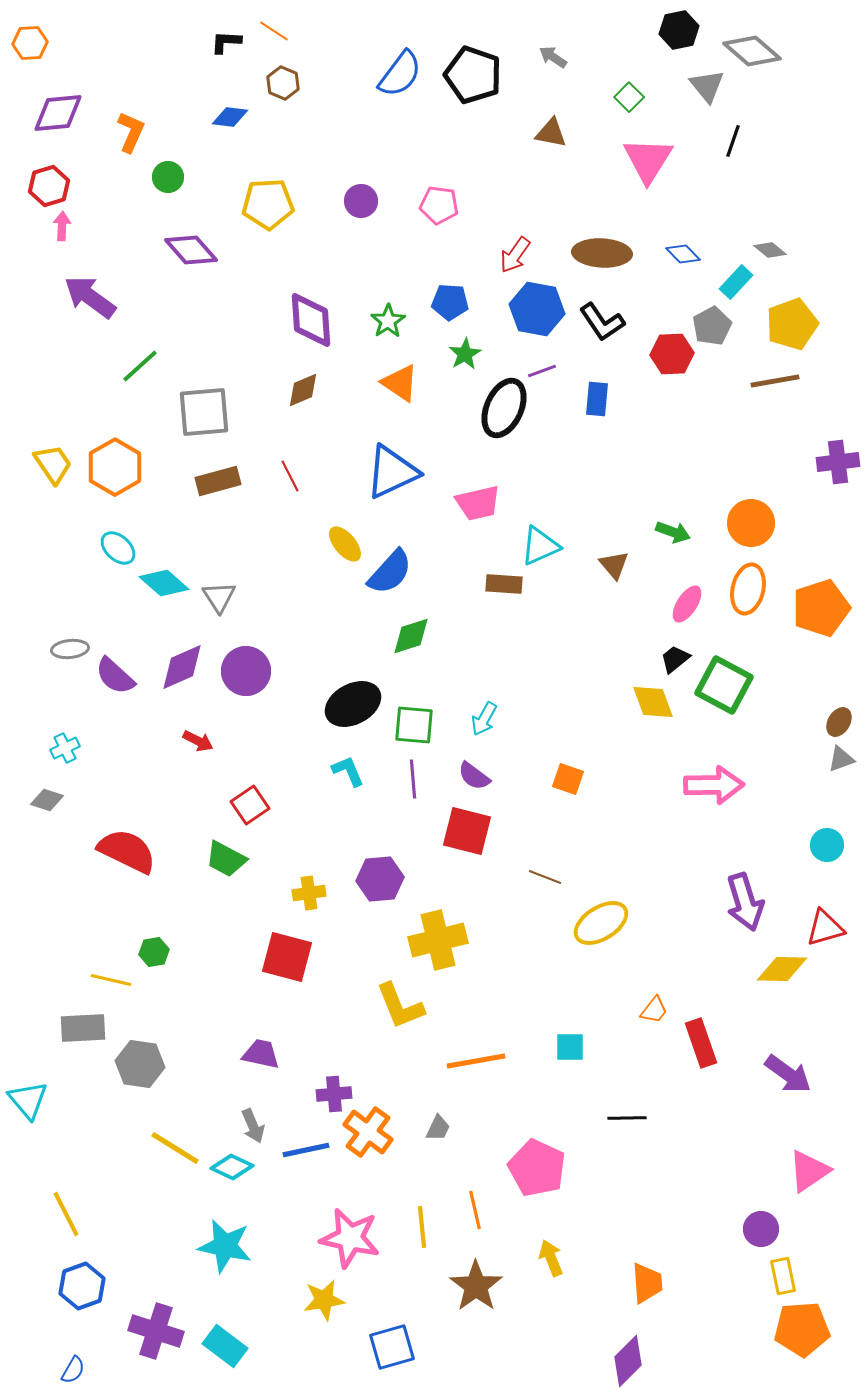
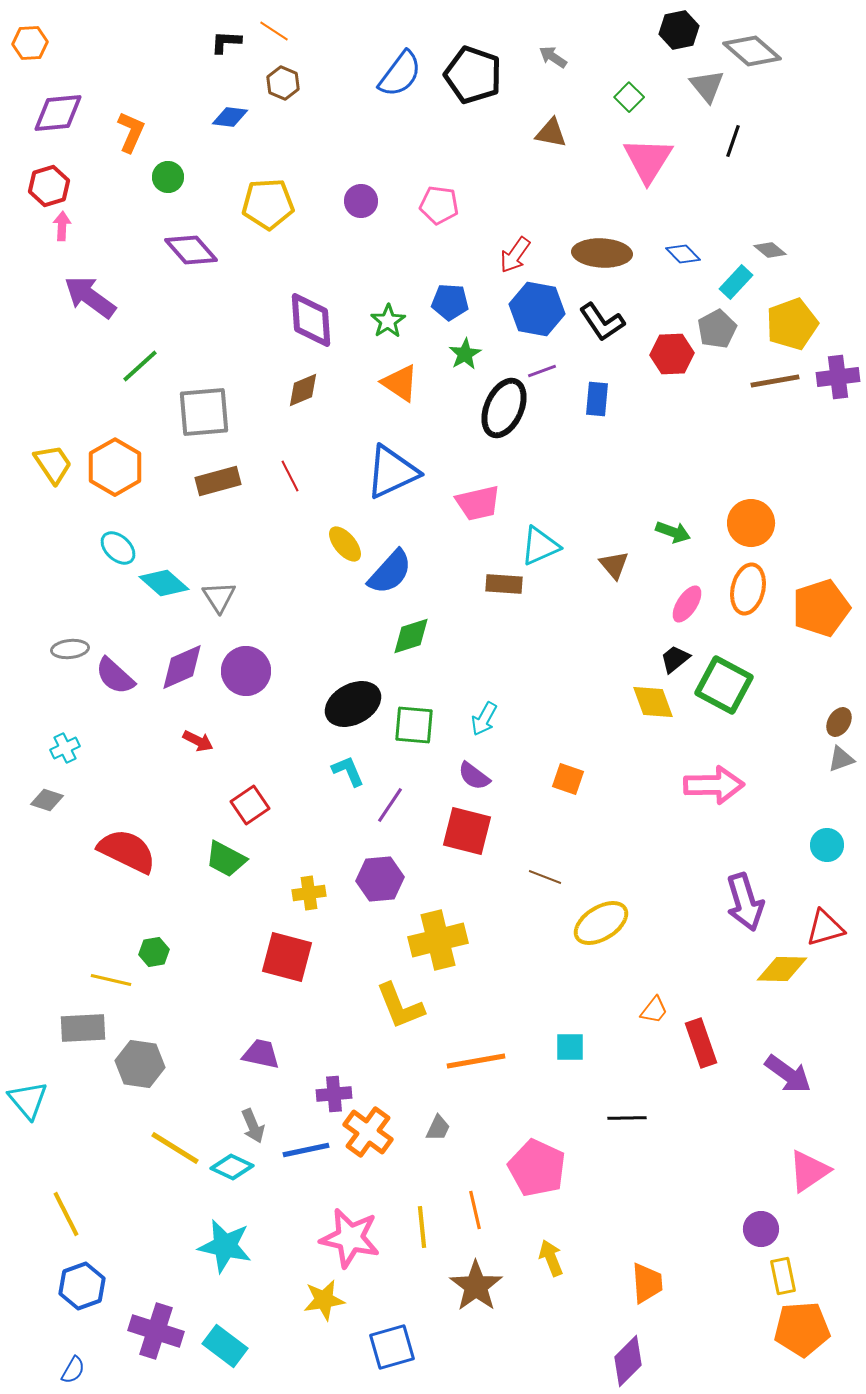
gray pentagon at (712, 326): moved 5 px right, 3 px down
purple cross at (838, 462): moved 85 px up
purple line at (413, 779): moved 23 px left, 26 px down; rotated 39 degrees clockwise
